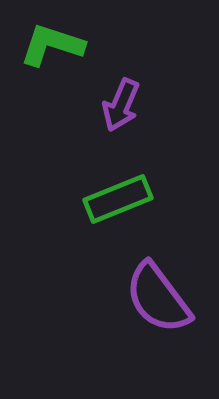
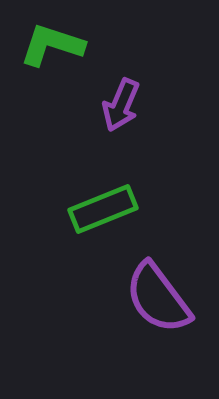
green rectangle: moved 15 px left, 10 px down
